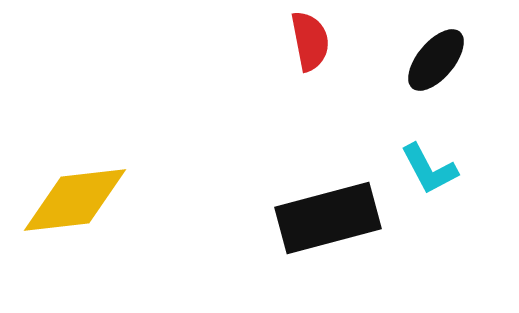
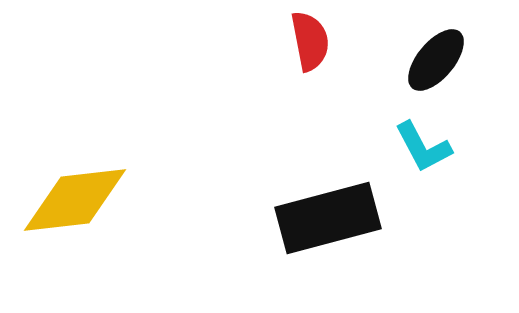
cyan L-shape: moved 6 px left, 22 px up
